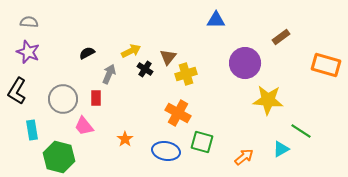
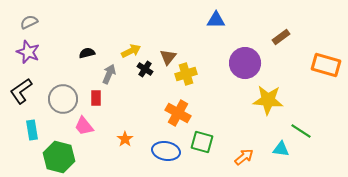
gray semicircle: rotated 30 degrees counterclockwise
black semicircle: rotated 14 degrees clockwise
black L-shape: moved 4 px right; rotated 24 degrees clockwise
cyan triangle: rotated 36 degrees clockwise
